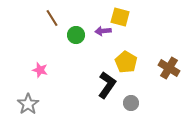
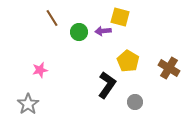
green circle: moved 3 px right, 3 px up
yellow pentagon: moved 2 px right, 1 px up
pink star: rotated 28 degrees counterclockwise
gray circle: moved 4 px right, 1 px up
